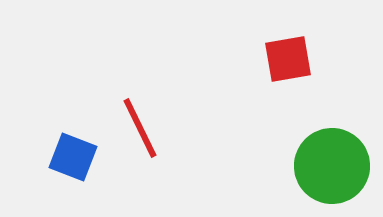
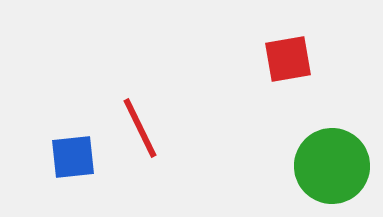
blue square: rotated 27 degrees counterclockwise
